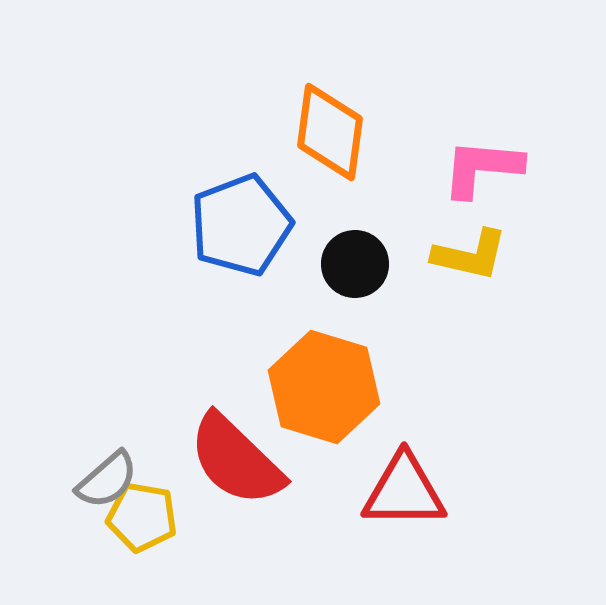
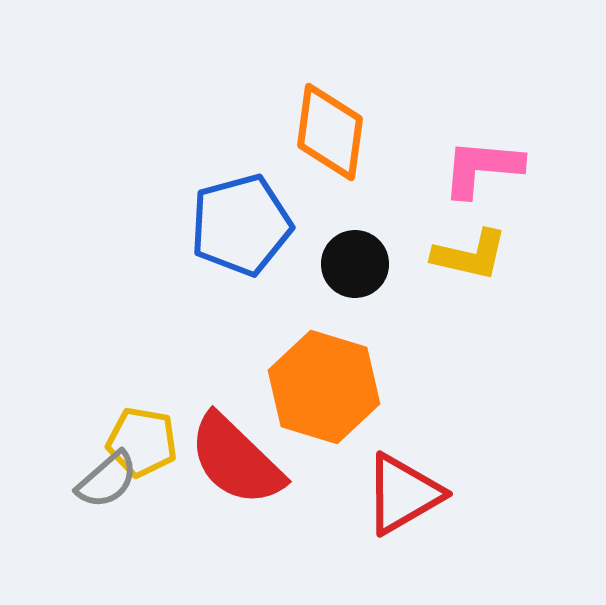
blue pentagon: rotated 6 degrees clockwise
red triangle: moved 1 px left, 3 px down; rotated 30 degrees counterclockwise
yellow pentagon: moved 75 px up
